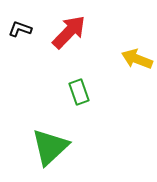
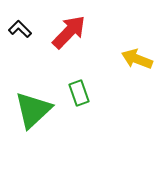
black L-shape: rotated 25 degrees clockwise
green rectangle: moved 1 px down
green triangle: moved 17 px left, 37 px up
